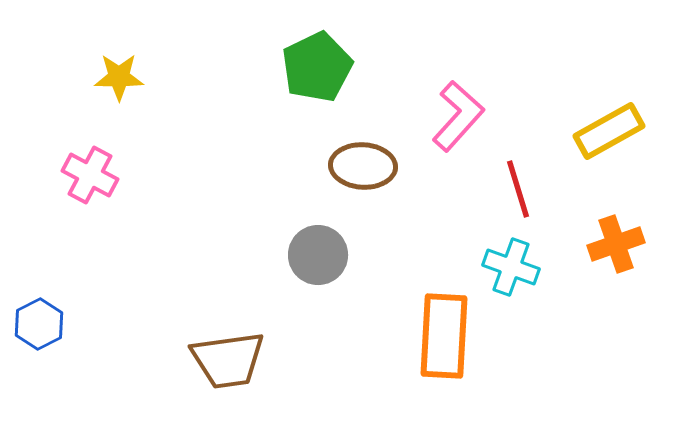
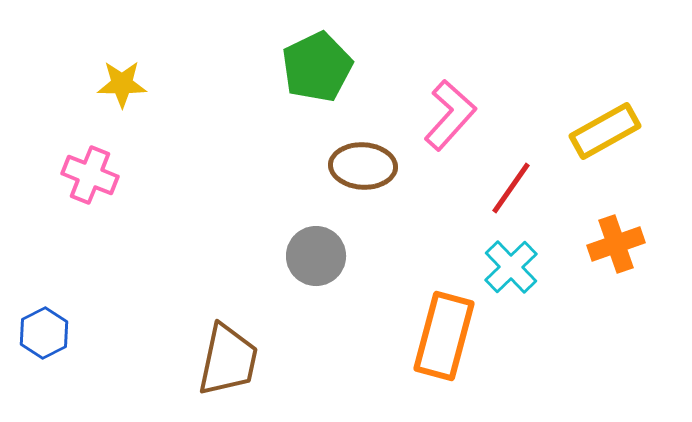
yellow star: moved 3 px right, 7 px down
pink L-shape: moved 8 px left, 1 px up
yellow rectangle: moved 4 px left
pink cross: rotated 6 degrees counterclockwise
red line: moved 7 px left, 1 px up; rotated 52 degrees clockwise
gray circle: moved 2 px left, 1 px down
cyan cross: rotated 26 degrees clockwise
blue hexagon: moved 5 px right, 9 px down
orange rectangle: rotated 12 degrees clockwise
brown trapezoid: rotated 70 degrees counterclockwise
